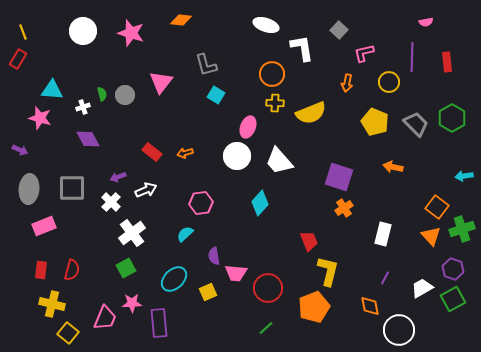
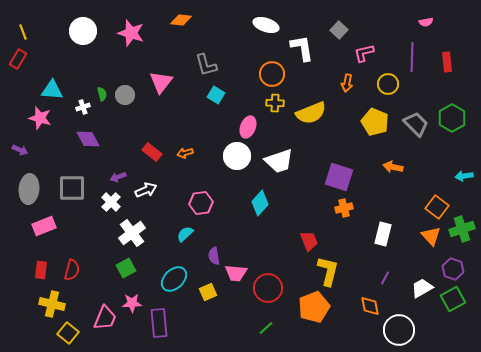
yellow circle at (389, 82): moved 1 px left, 2 px down
white trapezoid at (279, 161): rotated 68 degrees counterclockwise
orange cross at (344, 208): rotated 18 degrees clockwise
